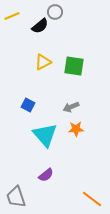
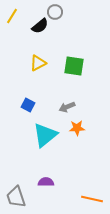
yellow line: rotated 35 degrees counterclockwise
yellow triangle: moved 5 px left, 1 px down
gray arrow: moved 4 px left
orange star: moved 1 px right, 1 px up
cyan triangle: rotated 32 degrees clockwise
purple semicircle: moved 7 px down; rotated 140 degrees counterclockwise
orange line: rotated 25 degrees counterclockwise
